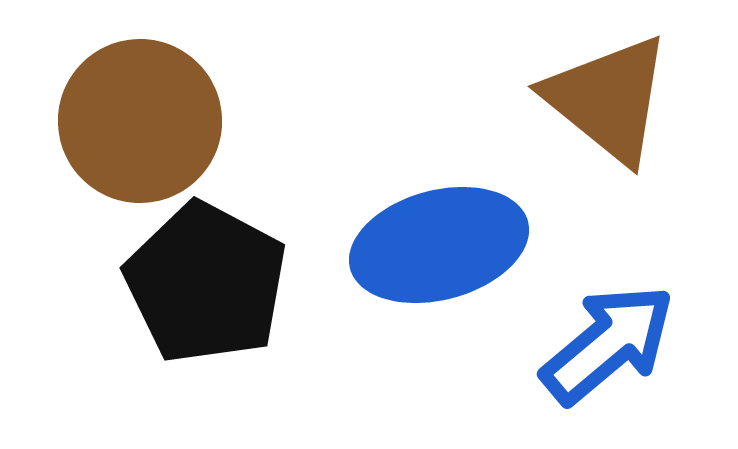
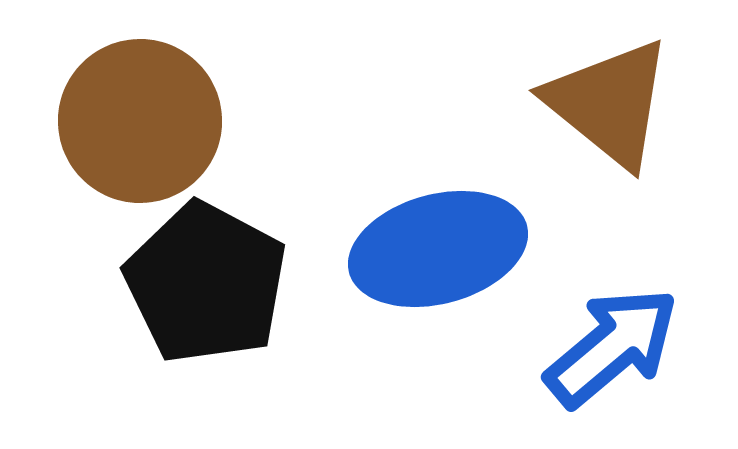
brown triangle: moved 1 px right, 4 px down
blue ellipse: moved 1 px left, 4 px down
blue arrow: moved 4 px right, 3 px down
